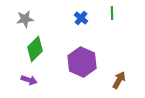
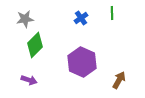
blue cross: rotated 16 degrees clockwise
green diamond: moved 4 px up
